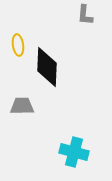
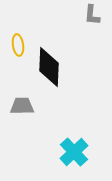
gray L-shape: moved 7 px right
black diamond: moved 2 px right
cyan cross: rotated 32 degrees clockwise
